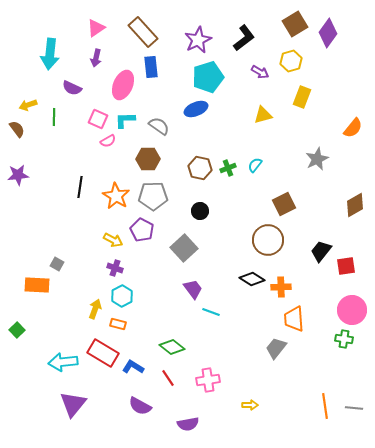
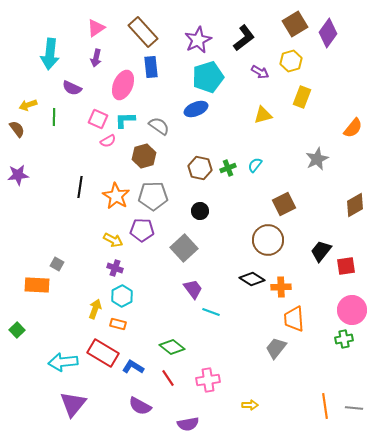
brown hexagon at (148, 159): moved 4 px left, 3 px up; rotated 15 degrees counterclockwise
purple pentagon at (142, 230): rotated 25 degrees counterclockwise
green cross at (344, 339): rotated 18 degrees counterclockwise
